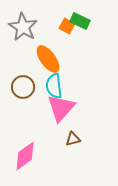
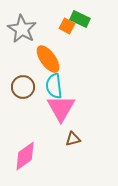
green rectangle: moved 2 px up
gray star: moved 1 px left, 2 px down
pink triangle: rotated 12 degrees counterclockwise
